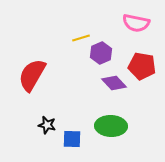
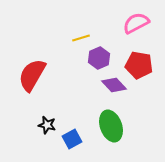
pink semicircle: rotated 140 degrees clockwise
purple hexagon: moved 2 px left, 5 px down
red pentagon: moved 3 px left, 1 px up
purple diamond: moved 2 px down
green ellipse: rotated 68 degrees clockwise
blue square: rotated 30 degrees counterclockwise
